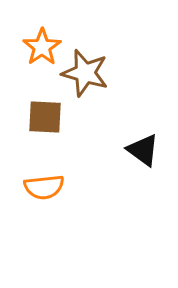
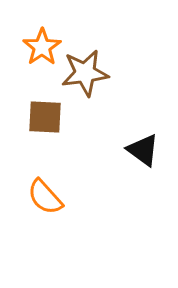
brown star: rotated 24 degrees counterclockwise
orange semicircle: moved 1 px right, 10 px down; rotated 54 degrees clockwise
